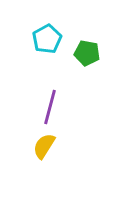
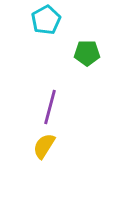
cyan pentagon: moved 1 px left, 19 px up
green pentagon: rotated 10 degrees counterclockwise
